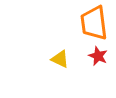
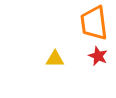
yellow triangle: moved 5 px left; rotated 24 degrees counterclockwise
